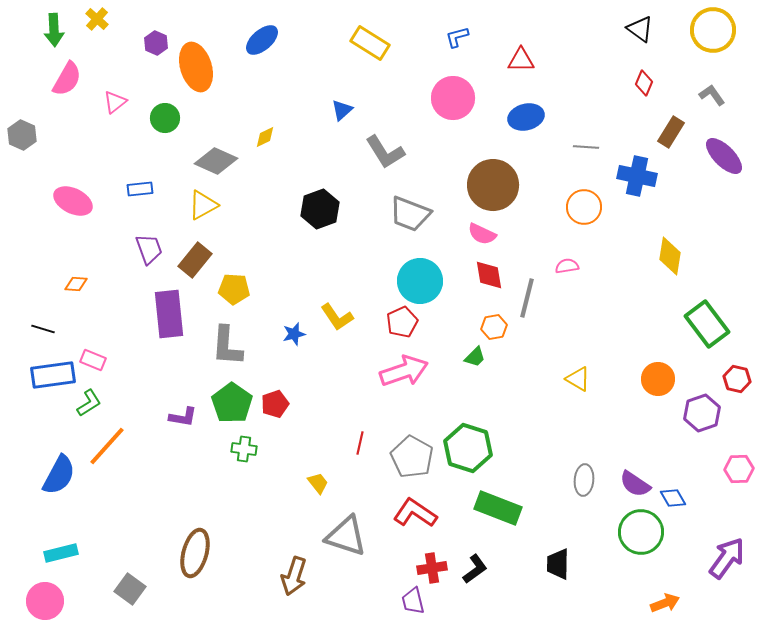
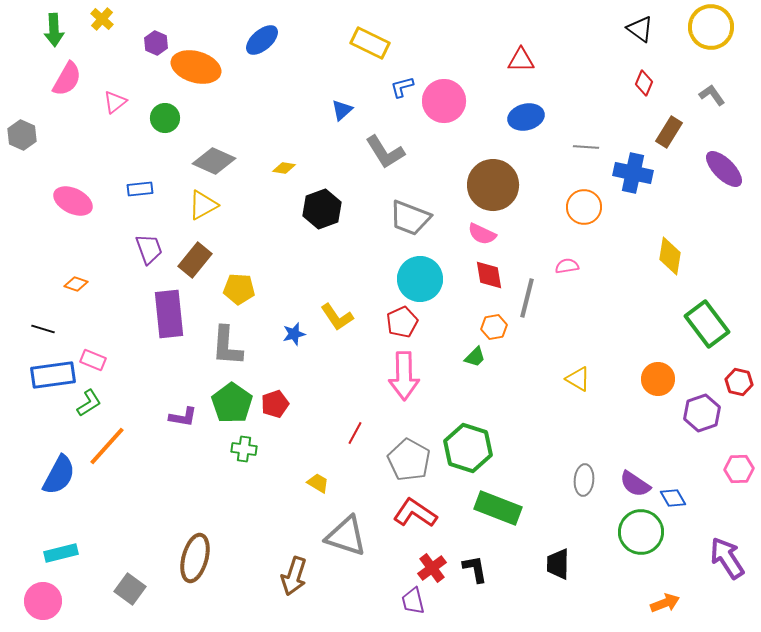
yellow cross at (97, 19): moved 5 px right
yellow circle at (713, 30): moved 2 px left, 3 px up
blue L-shape at (457, 37): moved 55 px left, 50 px down
yellow rectangle at (370, 43): rotated 6 degrees counterclockwise
orange ellipse at (196, 67): rotated 57 degrees counterclockwise
pink circle at (453, 98): moved 9 px left, 3 px down
brown rectangle at (671, 132): moved 2 px left
yellow diamond at (265, 137): moved 19 px right, 31 px down; rotated 35 degrees clockwise
purple ellipse at (724, 156): moved 13 px down
gray diamond at (216, 161): moved 2 px left
blue cross at (637, 176): moved 4 px left, 3 px up
black hexagon at (320, 209): moved 2 px right
gray trapezoid at (410, 214): moved 4 px down
cyan circle at (420, 281): moved 2 px up
orange diamond at (76, 284): rotated 15 degrees clockwise
yellow pentagon at (234, 289): moved 5 px right
pink arrow at (404, 371): moved 5 px down; rotated 108 degrees clockwise
red hexagon at (737, 379): moved 2 px right, 3 px down
red line at (360, 443): moved 5 px left, 10 px up; rotated 15 degrees clockwise
gray pentagon at (412, 457): moved 3 px left, 3 px down
yellow trapezoid at (318, 483): rotated 20 degrees counterclockwise
brown ellipse at (195, 553): moved 5 px down
purple arrow at (727, 558): rotated 69 degrees counterclockwise
red cross at (432, 568): rotated 28 degrees counterclockwise
black L-shape at (475, 569): rotated 64 degrees counterclockwise
pink circle at (45, 601): moved 2 px left
